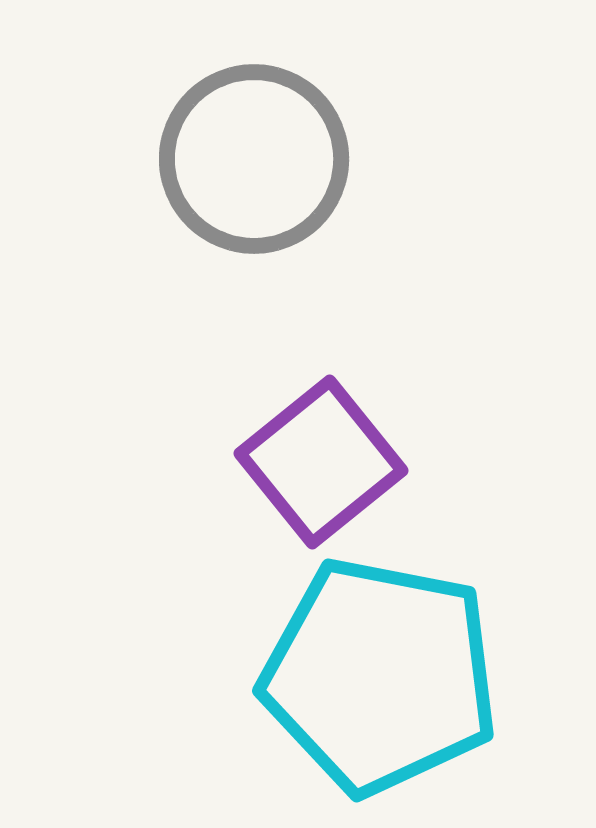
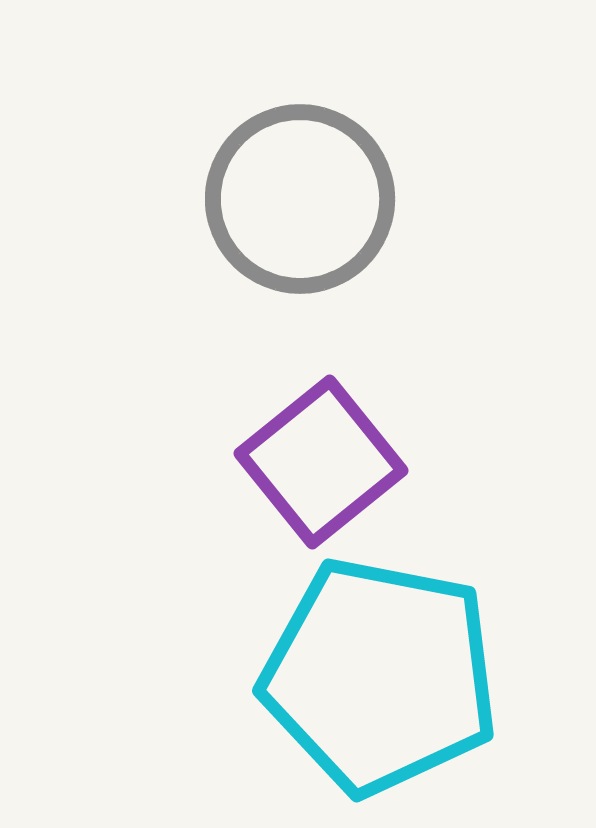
gray circle: moved 46 px right, 40 px down
